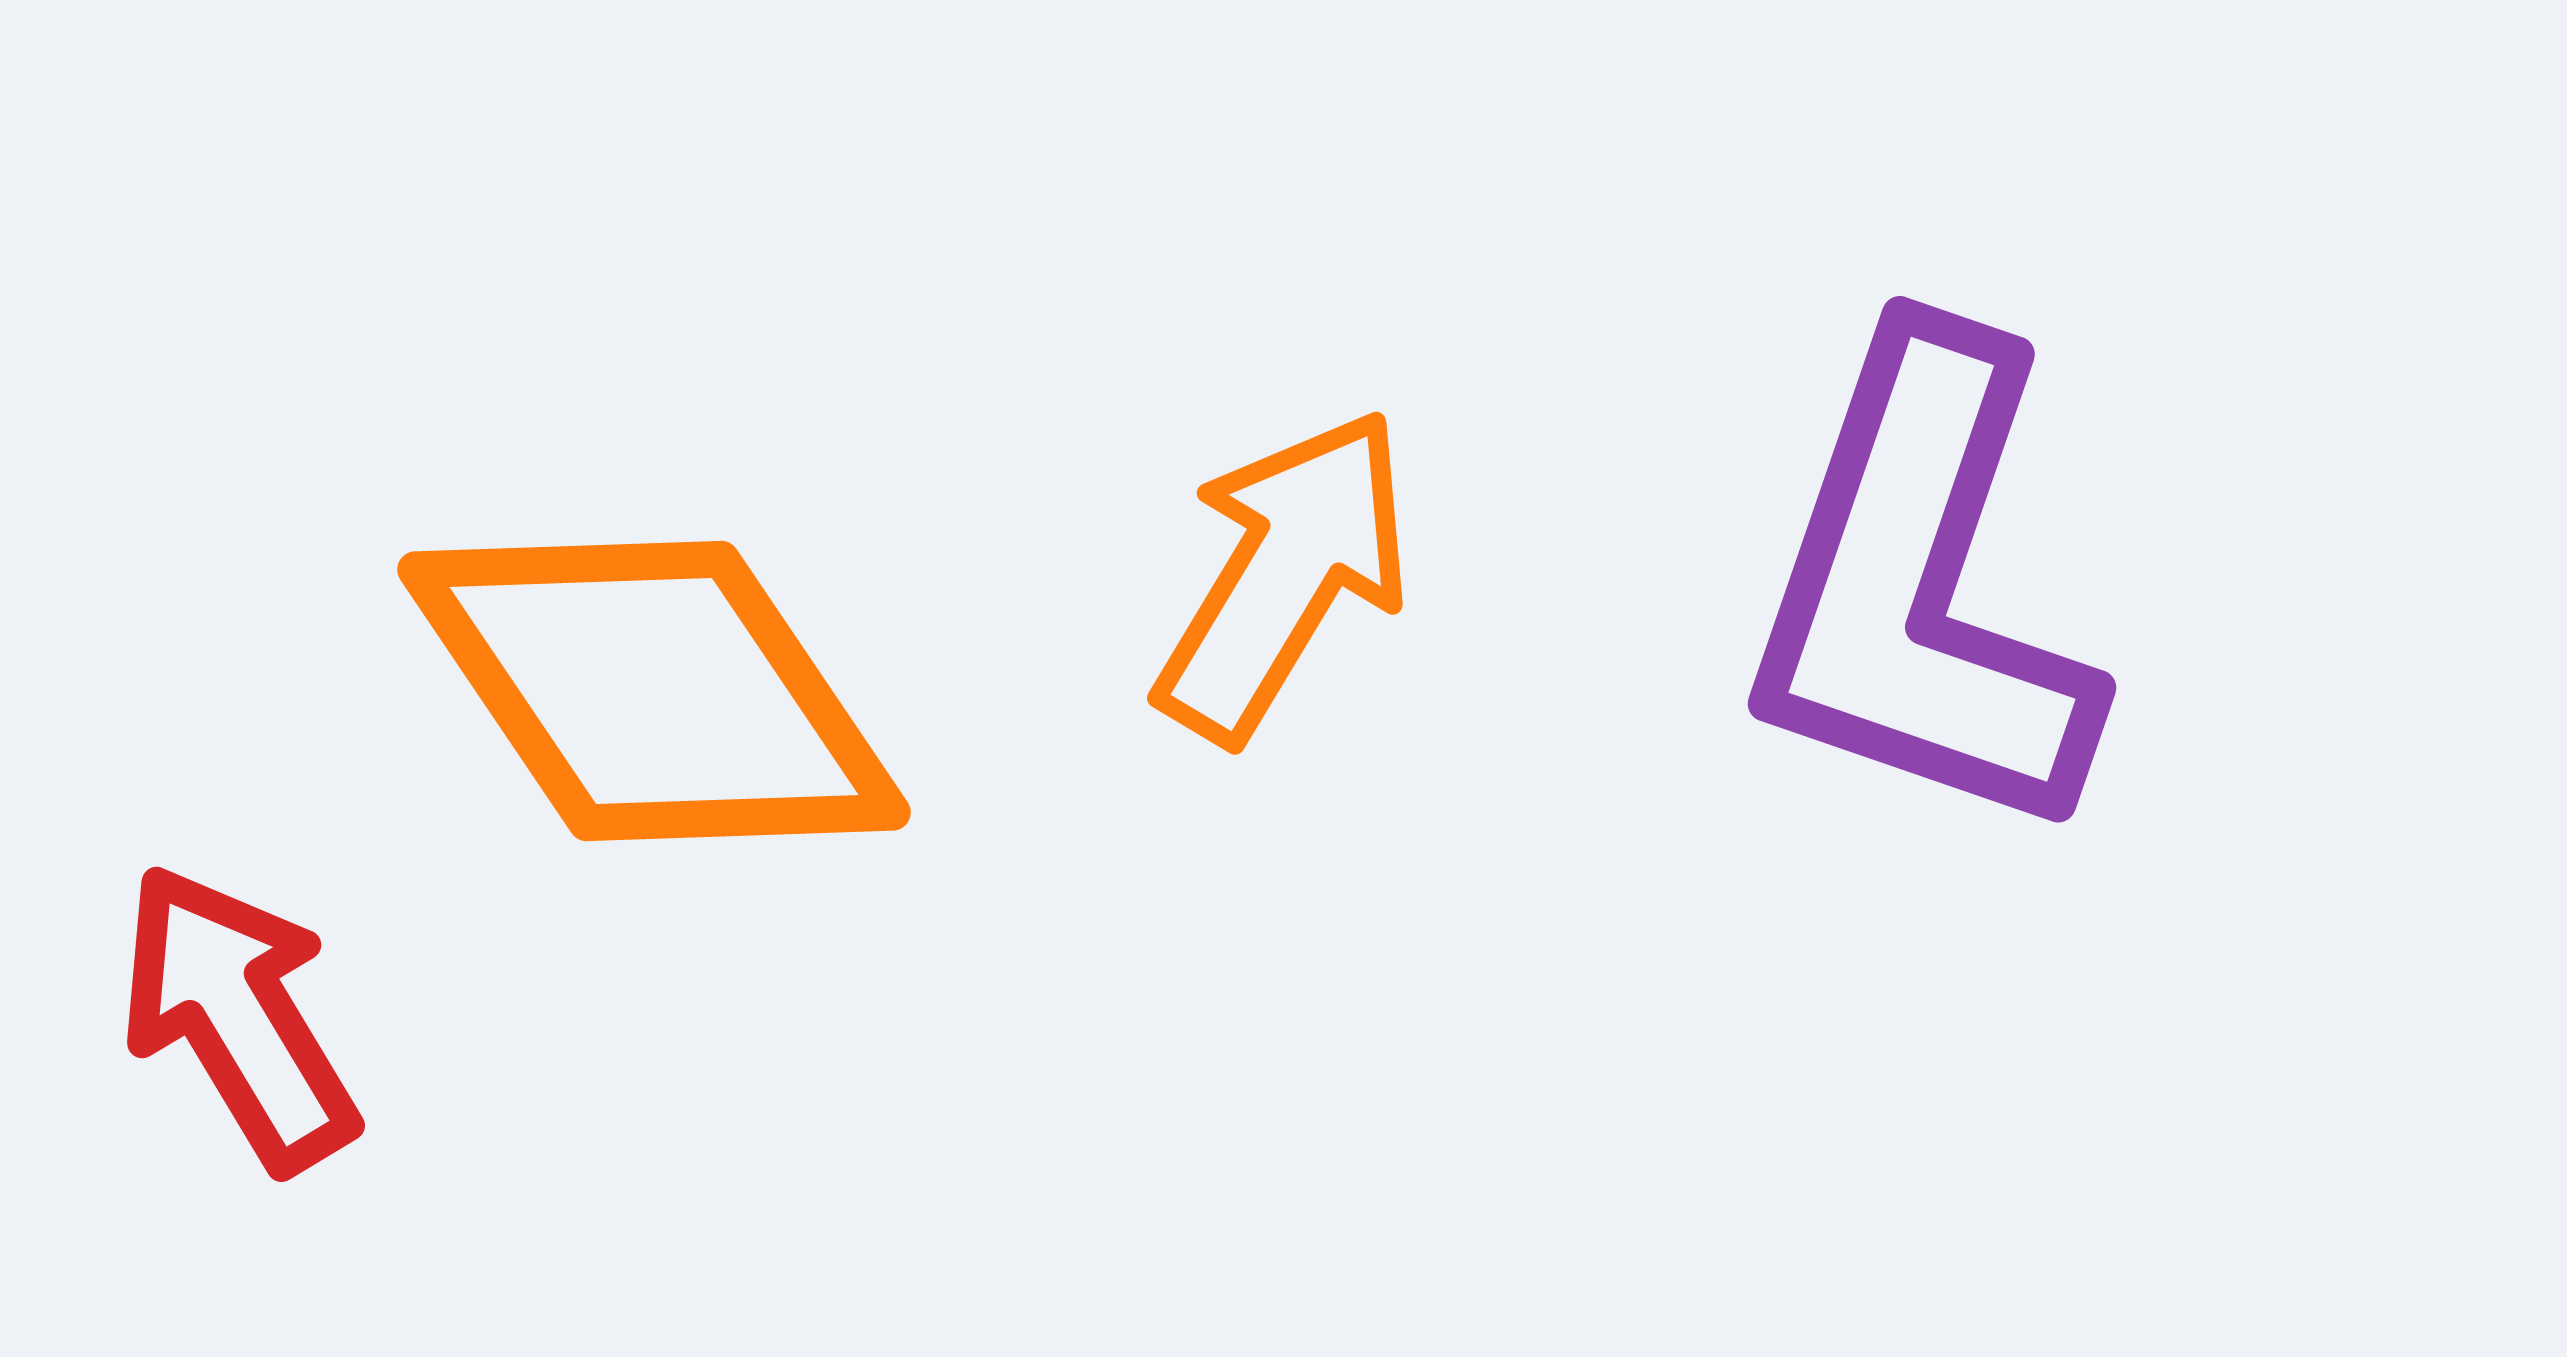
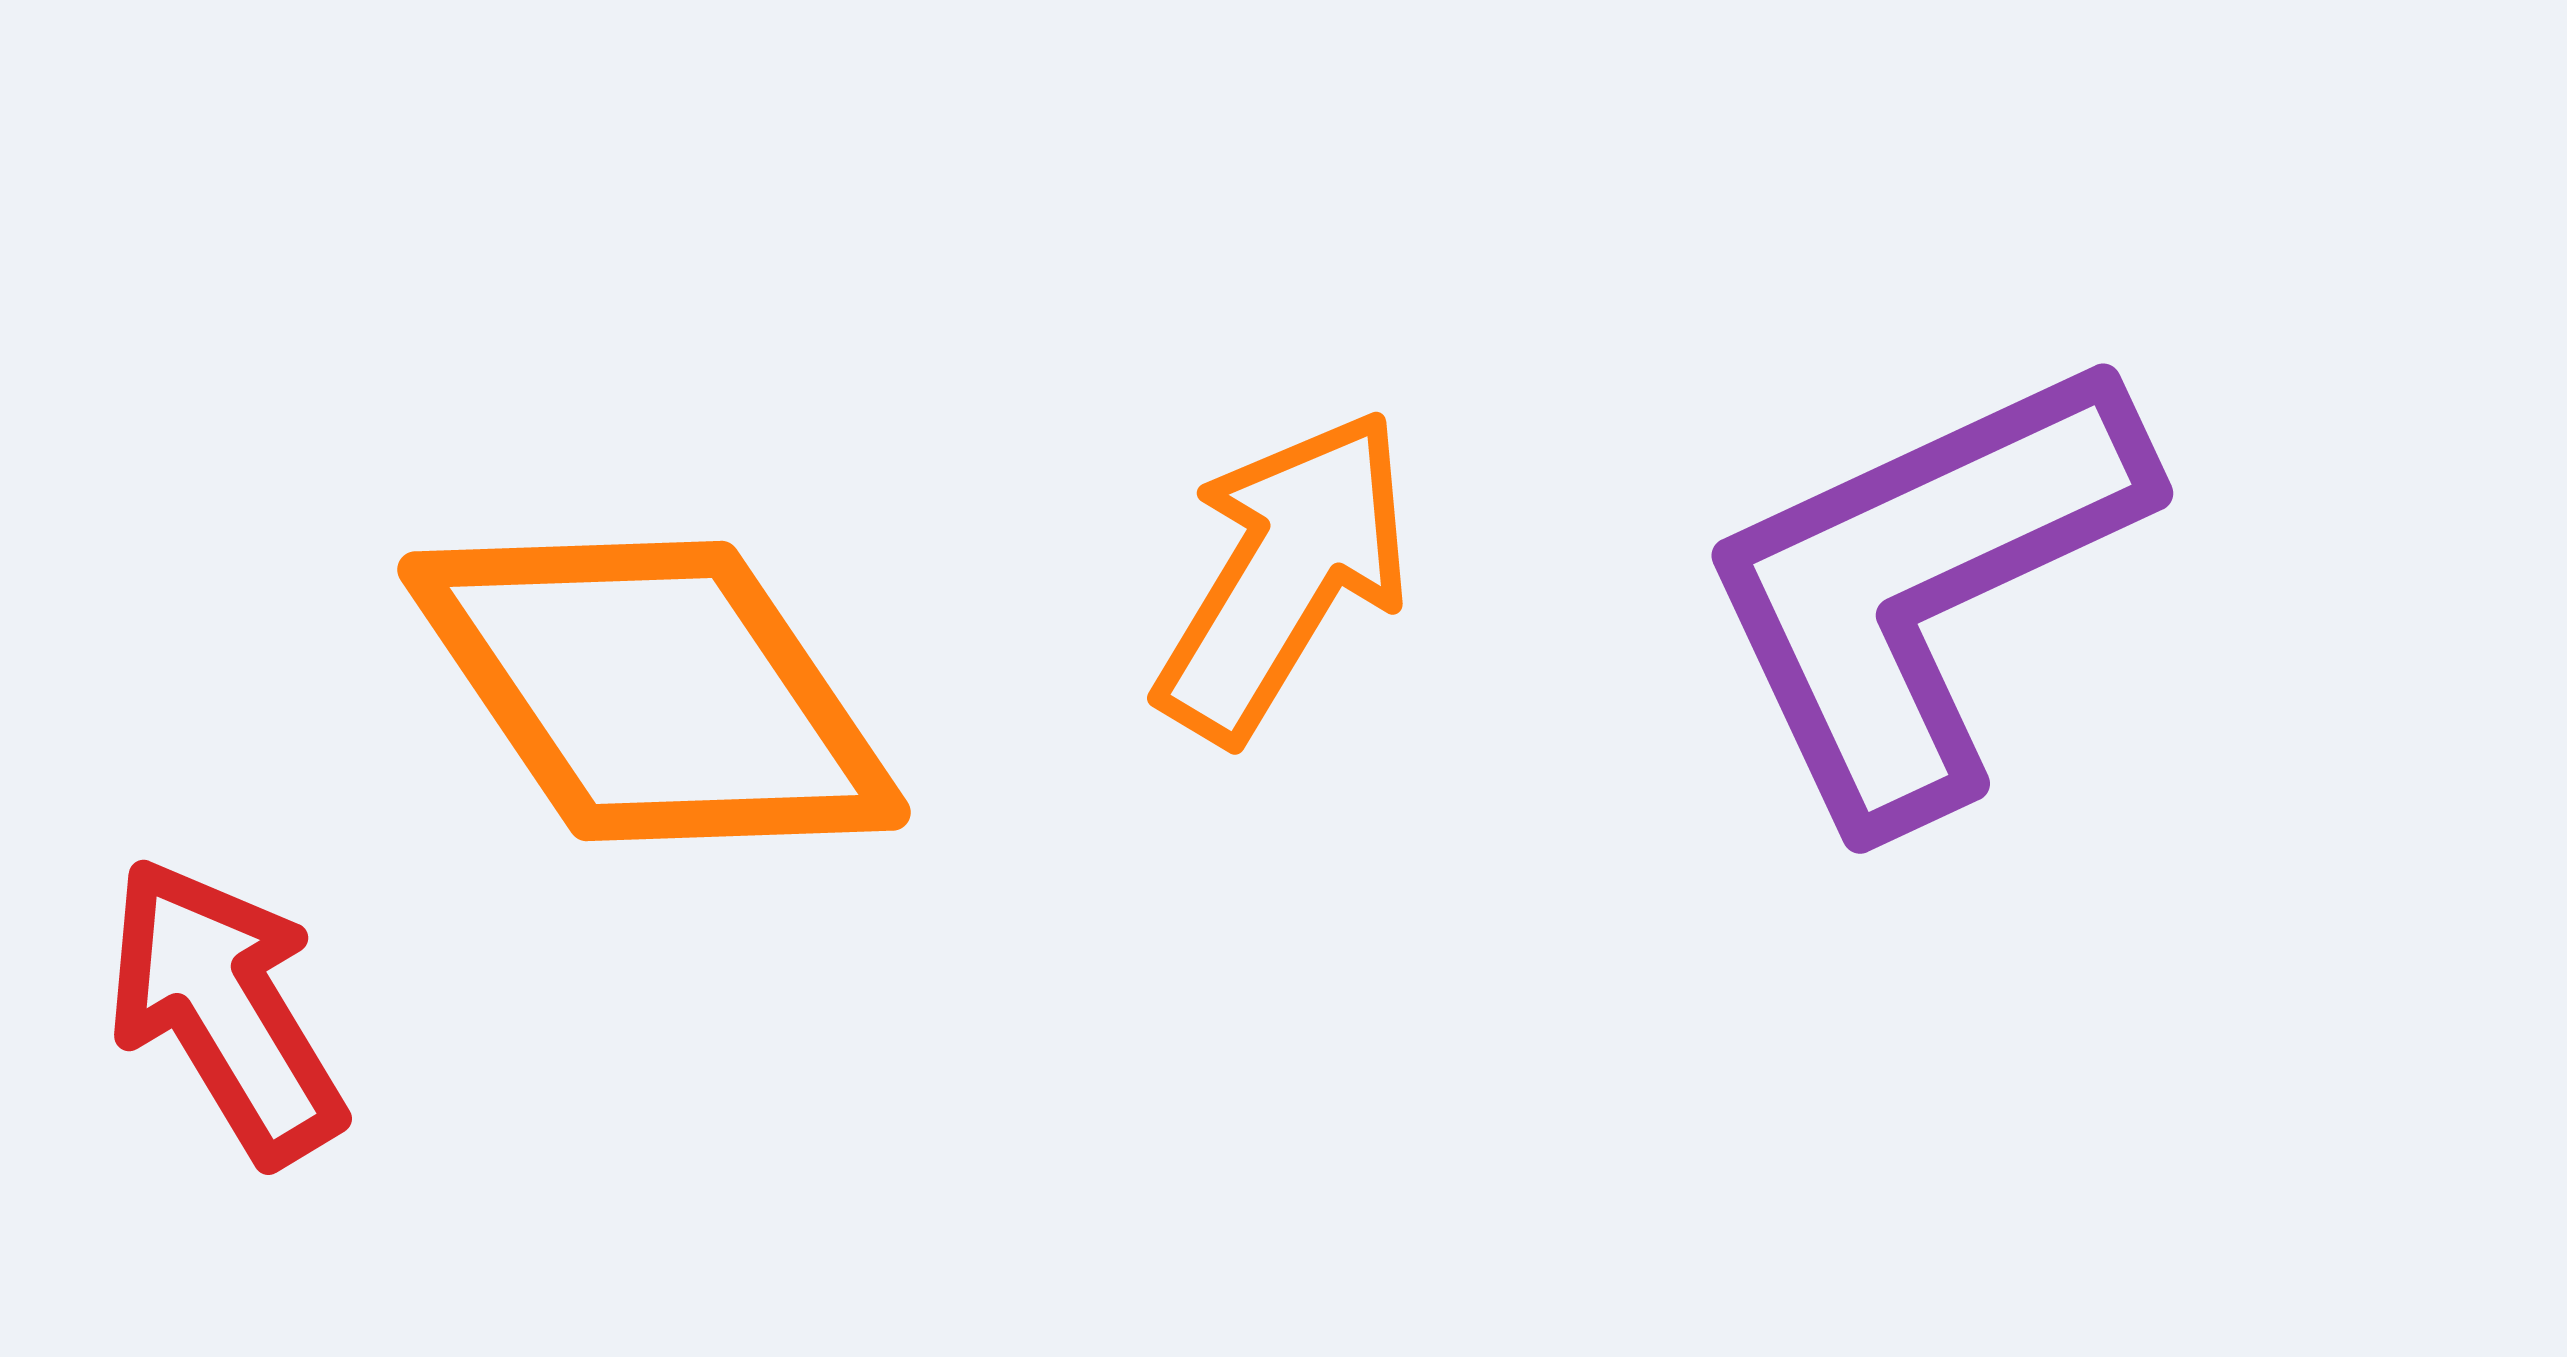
purple L-shape: rotated 46 degrees clockwise
red arrow: moved 13 px left, 7 px up
